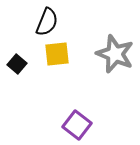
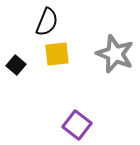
black square: moved 1 px left, 1 px down
